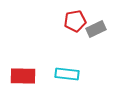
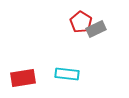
red pentagon: moved 6 px right, 1 px down; rotated 30 degrees counterclockwise
red rectangle: moved 2 px down; rotated 10 degrees counterclockwise
